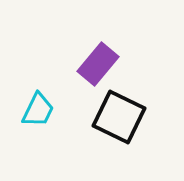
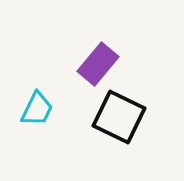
cyan trapezoid: moved 1 px left, 1 px up
